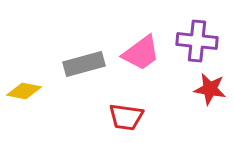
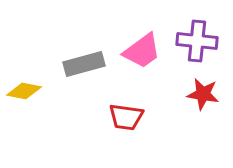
pink trapezoid: moved 1 px right, 2 px up
red star: moved 7 px left, 5 px down
